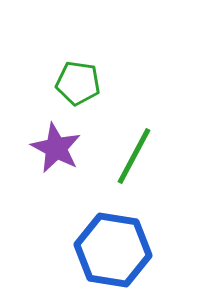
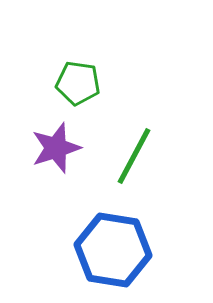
purple star: rotated 27 degrees clockwise
